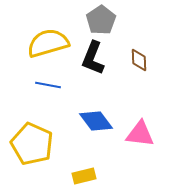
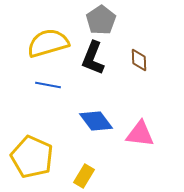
yellow pentagon: moved 13 px down
yellow rectangle: rotated 45 degrees counterclockwise
